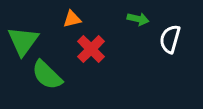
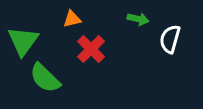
green semicircle: moved 2 px left, 3 px down
